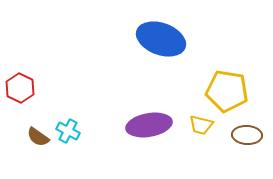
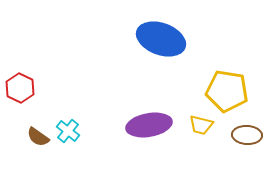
cyan cross: rotated 10 degrees clockwise
